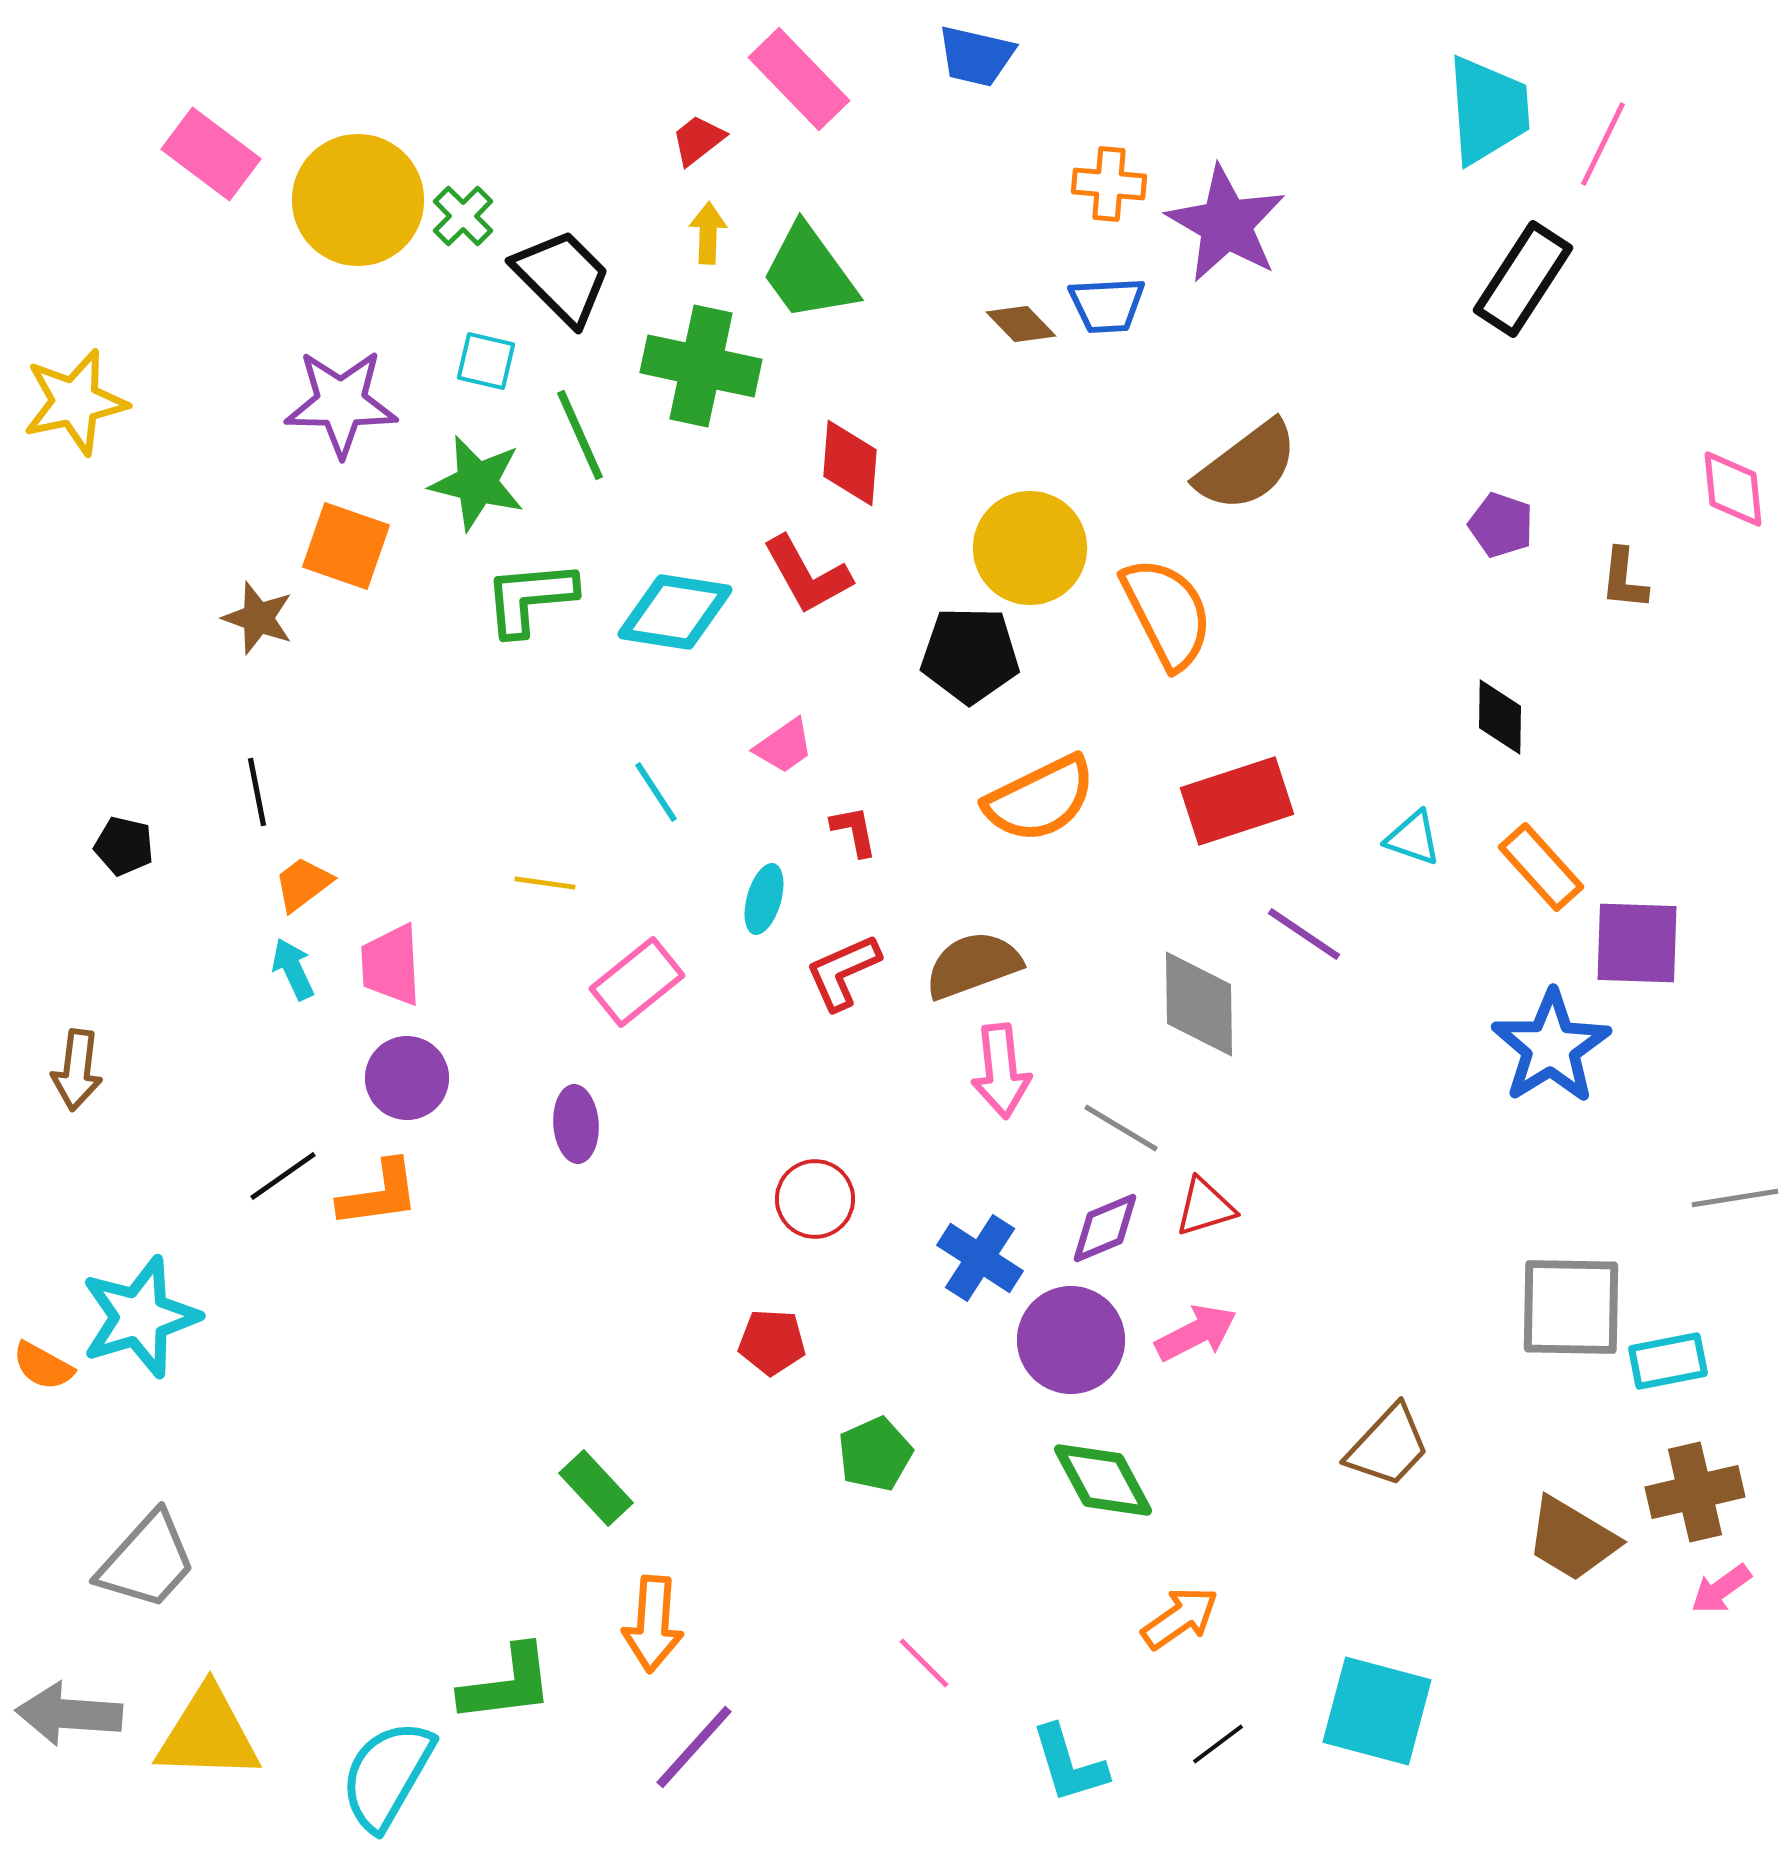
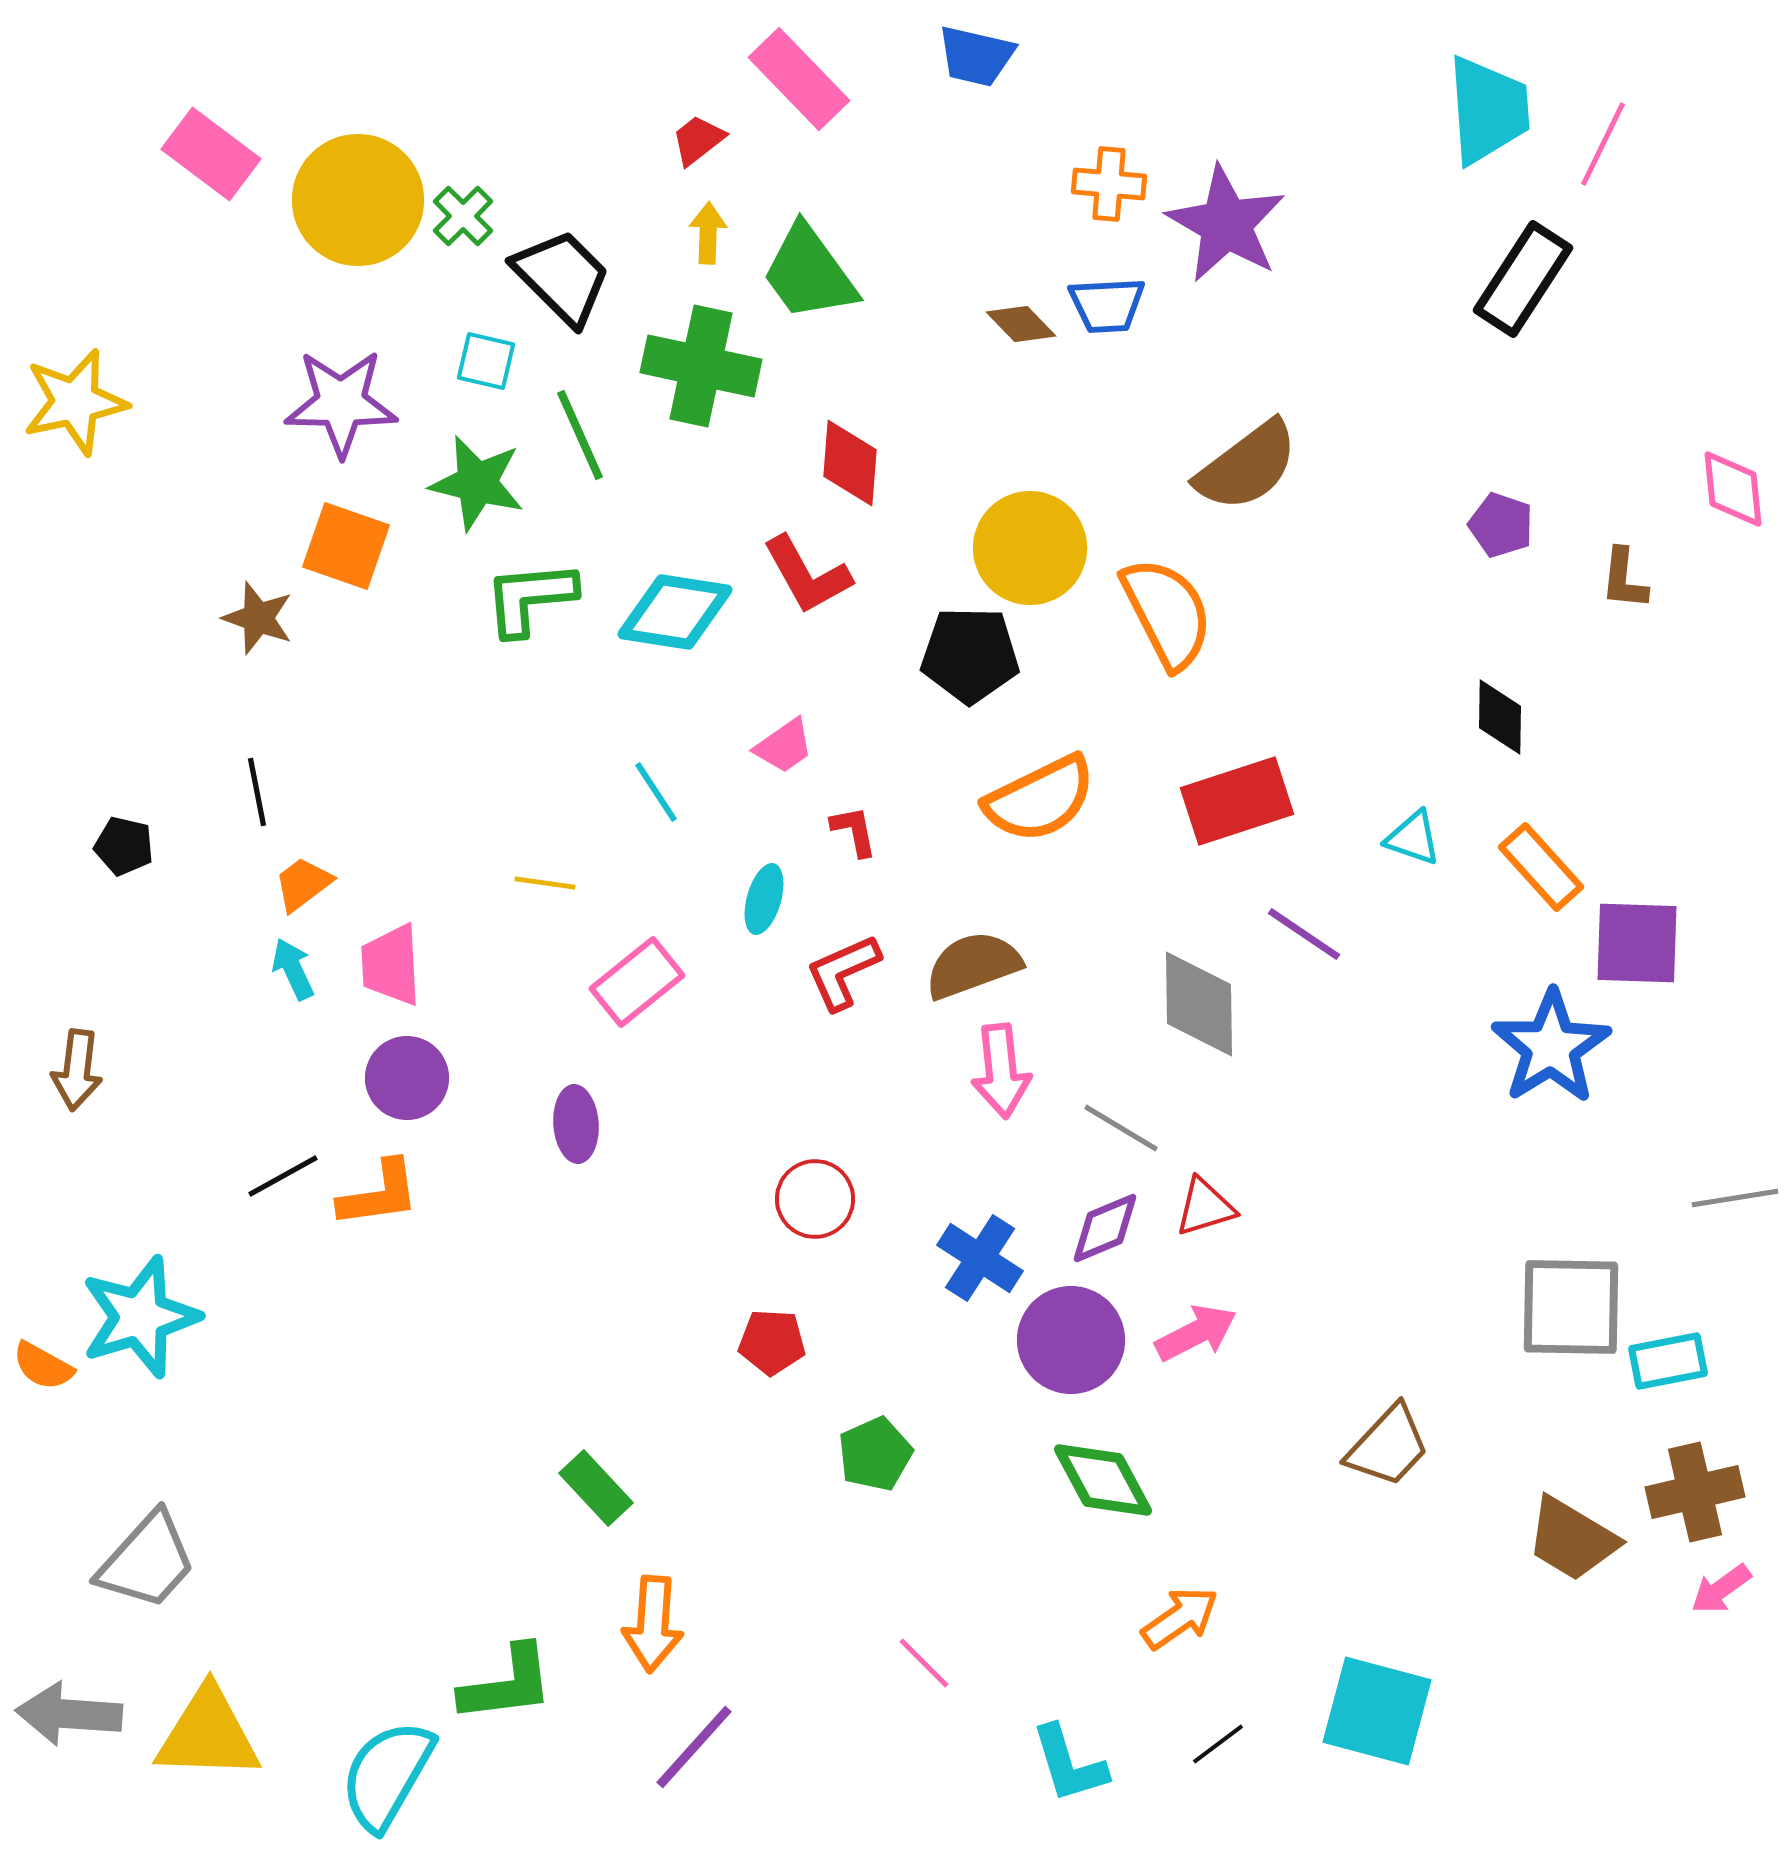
black line at (283, 1176): rotated 6 degrees clockwise
